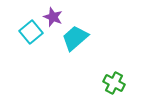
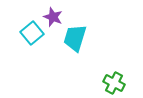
cyan square: moved 1 px right, 1 px down
cyan trapezoid: rotated 32 degrees counterclockwise
